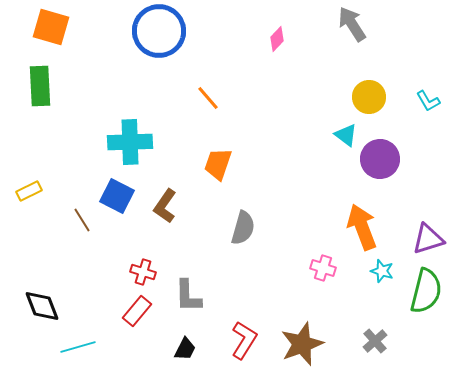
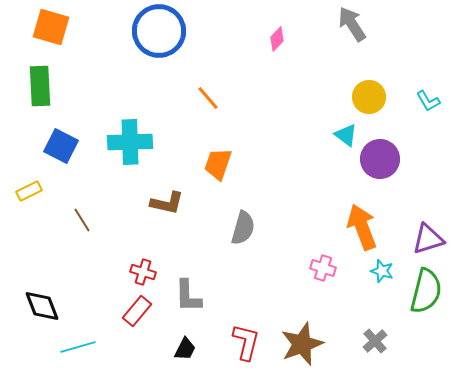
blue square: moved 56 px left, 50 px up
brown L-shape: moved 2 px right, 3 px up; rotated 112 degrees counterclockwise
red L-shape: moved 2 px right, 2 px down; rotated 18 degrees counterclockwise
